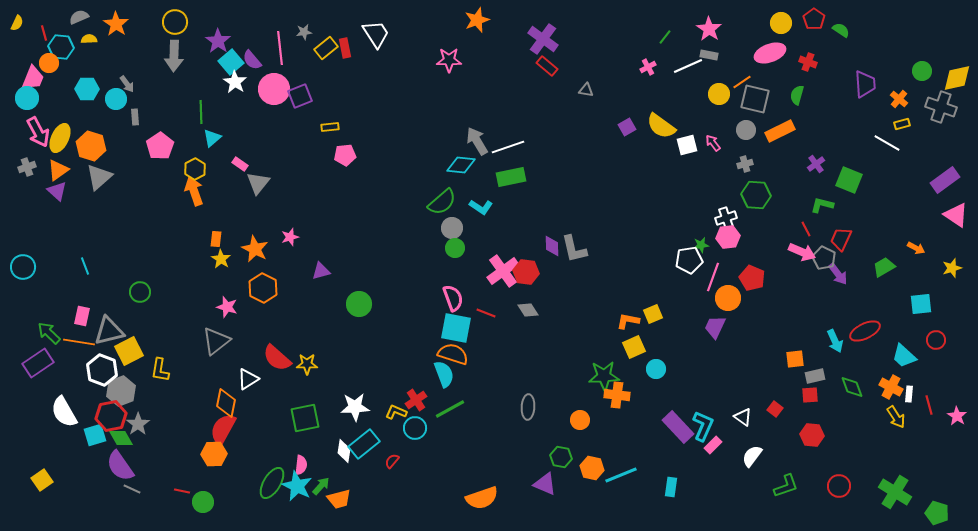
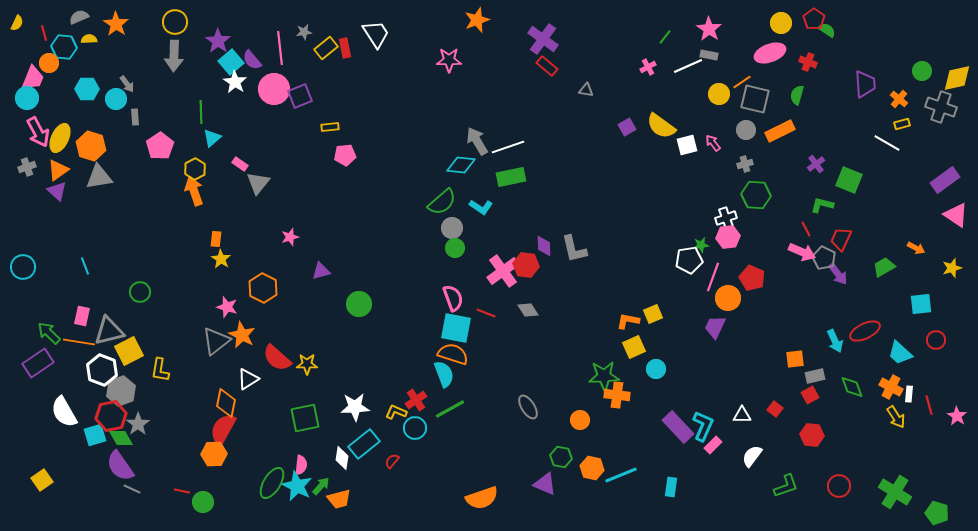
green semicircle at (841, 30): moved 14 px left
cyan hexagon at (61, 47): moved 3 px right
gray triangle at (99, 177): rotated 32 degrees clockwise
purple diamond at (552, 246): moved 8 px left
orange star at (255, 249): moved 13 px left, 86 px down
red hexagon at (526, 272): moved 7 px up
cyan trapezoid at (904, 356): moved 4 px left, 3 px up
red square at (810, 395): rotated 24 degrees counterclockwise
gray ellipse at (528, 407): rotated 35 degrees counterclockwise
white triangle at (743, 417): moved 1 px left, 2 px up; rotated 36 degrees counterclockwise
white diamond at (344, 451): moved 2 px left, 7 px down
